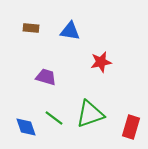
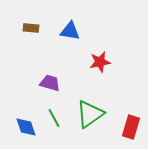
red star: moved 1 px left
purple trapezoid: moved 4 px right, 6 px down
green triangle: rotated 16 degrees counterclockwise
green line: rotated 24 degrees clockwise
